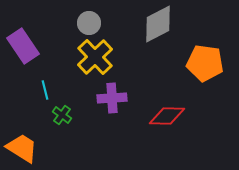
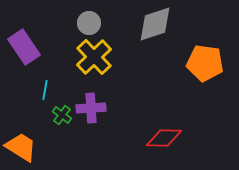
gray diamond: moved 3 px left; rotated 9 degrees clockwise
purple rectangle: moved 1 px right, 1 px down
yellow cross: moved 1 px left
cyan line: rotated 24 degrees clockwise
purple cross: moved 21 px left, 10 px down
red diamond: moved 3 px left, 22 px down
orange trapezoid: moved 1 px left, 1 px up
